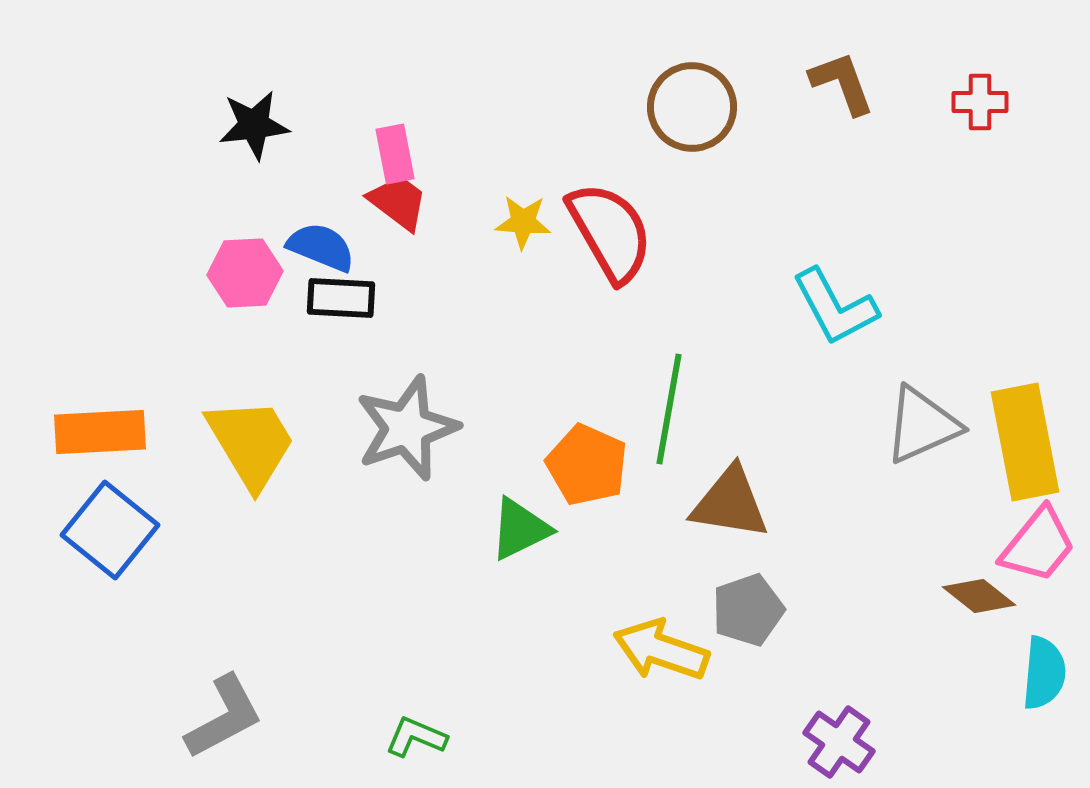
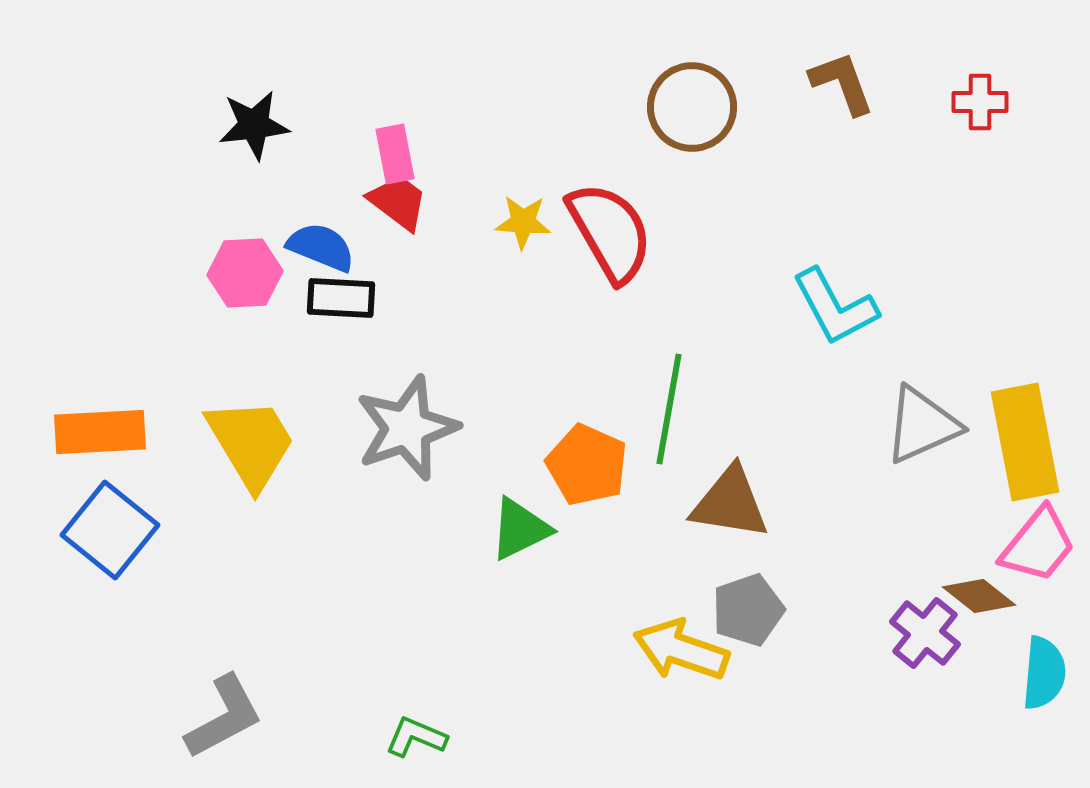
yellow arrow: moved 20 px right
purple cross: moved 86 px right, 109 px up; rotated 4 degrees clockwise
